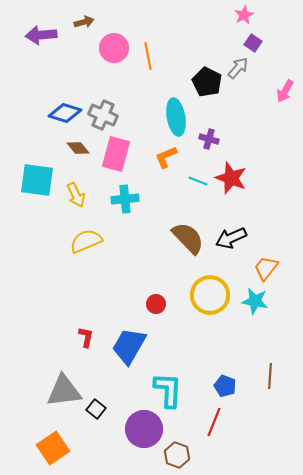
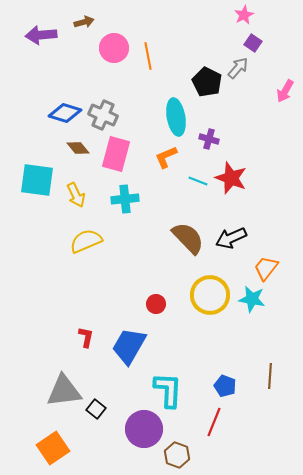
cyan star: moved 3 px left, 2 px up
